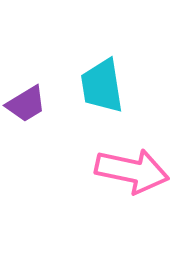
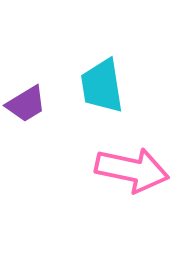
pink arrow: moved 1 px up
